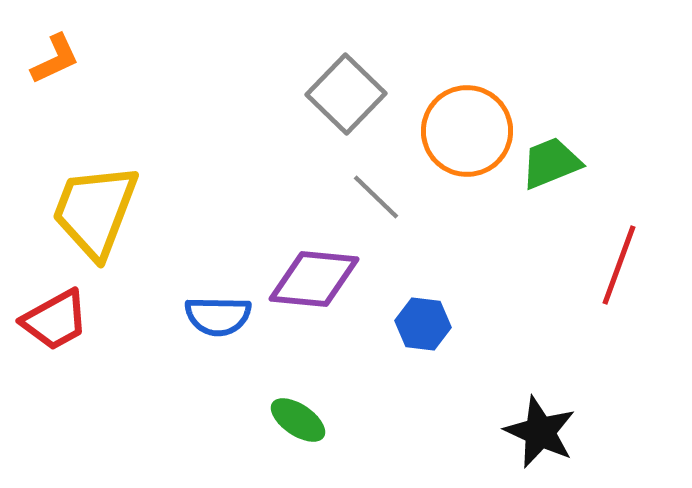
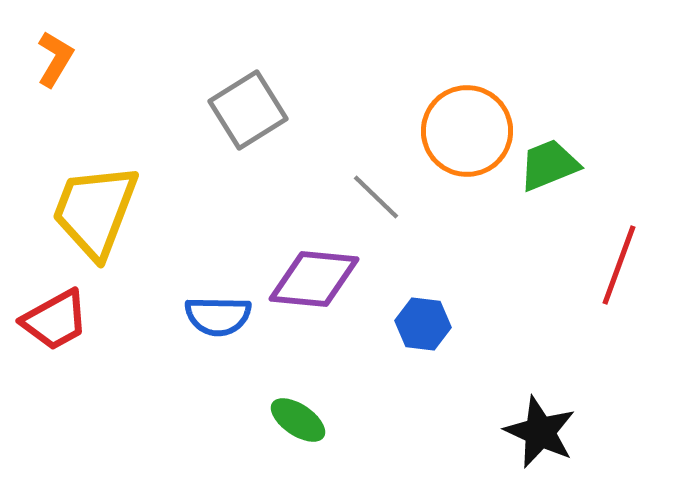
orange L-shape: rotated 34 degrees counterclockwise
gray square: moved 98 px left, 16 px down; rotated 14 degrees clockwise
green trapezoid: moved 2 px left, 2 px down
